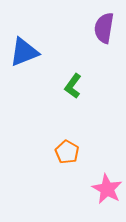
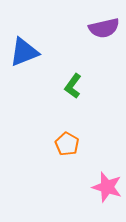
purple semicircle: rotated 112 degrees counterclockwise
orange pentagon: moved 8 px up
pink star: moved 2 px up; rotated 12 degrees counterclockwise
